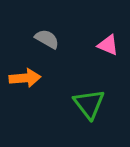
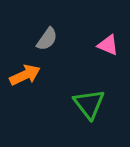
gray semicircle: rotated 95 degrees clockwise
orange arrow: moved 3 px up; rotated 20 degrees counterclockwise
